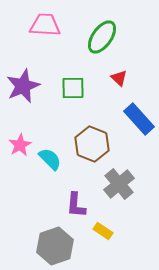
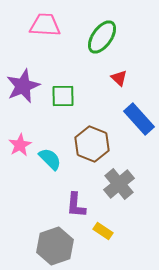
green square: moved 10 px left, 8 px down
